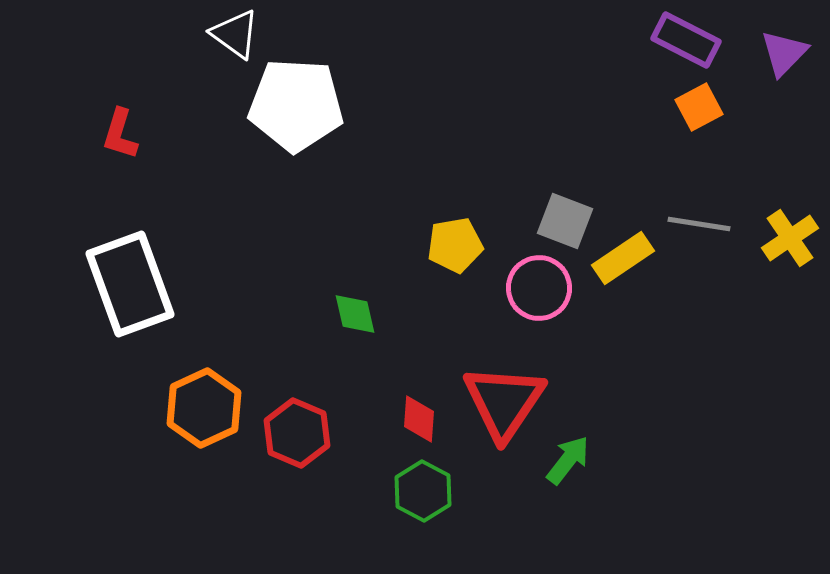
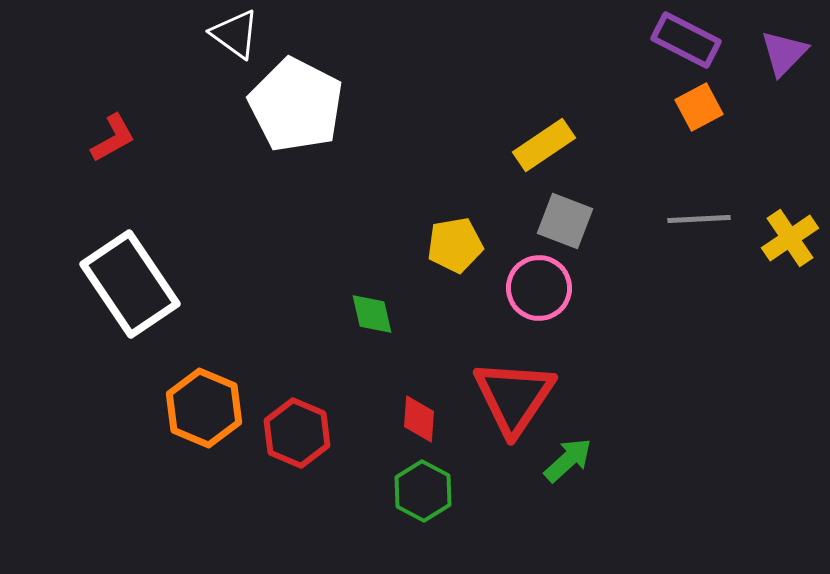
white pentagon: rotated 24 degrees clockwise
red L-shape: moved 7 px left, 4 px down; rotated 136 degrees counterclockwise
gray line: moved 5 px up; rotated 12 degrees counterclockwise
yellow rectangle: moved 79 px left, 113 px up
white rectangle: rotated 14 degrees counterclockwise
green diamond: moved 17 px right
red triangle: moved 10 px right, 5 px up
orange hexagon: rotated 12 degrees counterclockwise
green arrow: rotated 10 degrees clockwise
